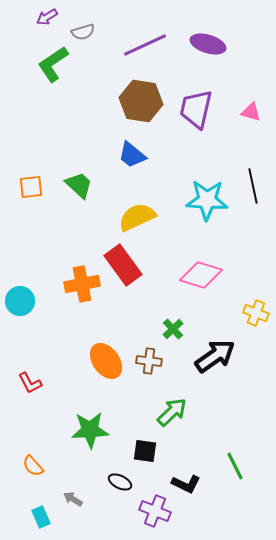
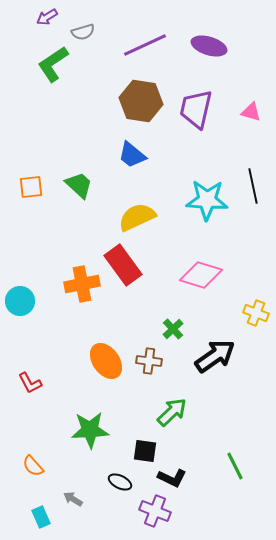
purple ellipse: moved 1 px right, 2 px down
black L-shape: moved 14 px left, 6 px up
